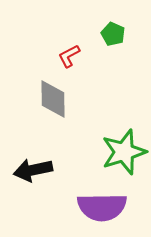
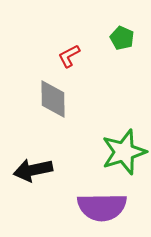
green pentagon: moved 9 px right, 4 px down
